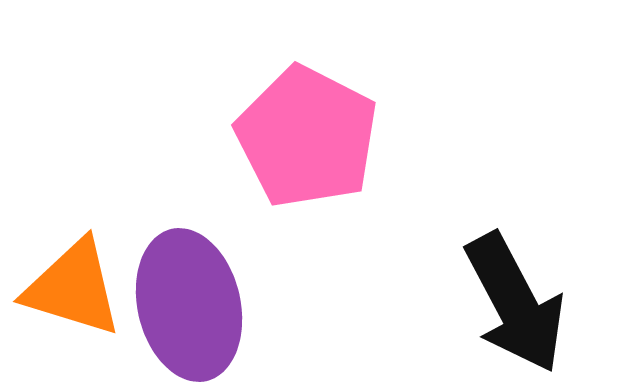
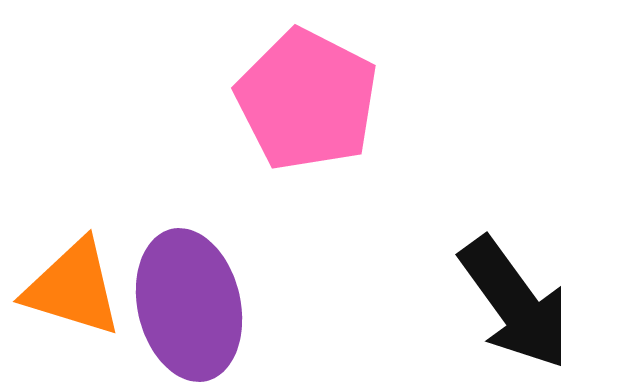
pink pentagon: moved 37 px up
black arrow: rotated 8 degrees counterclockwise
